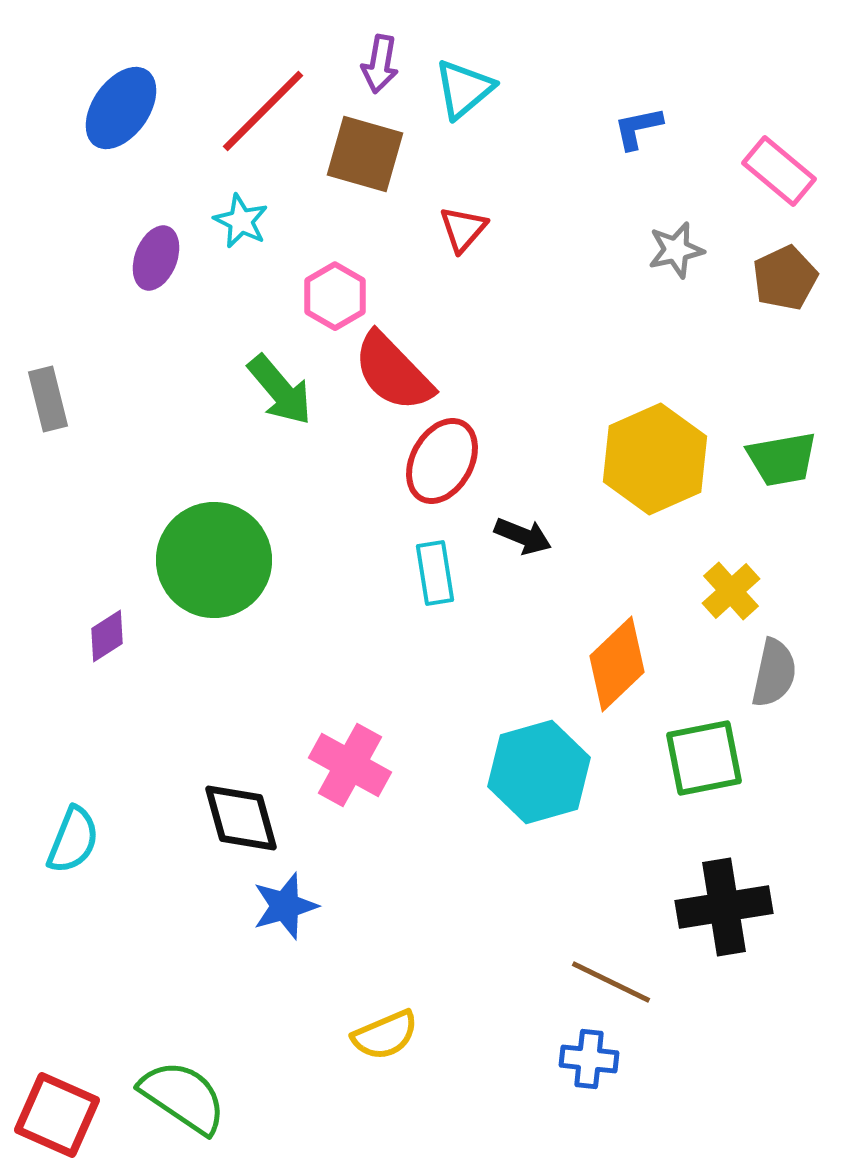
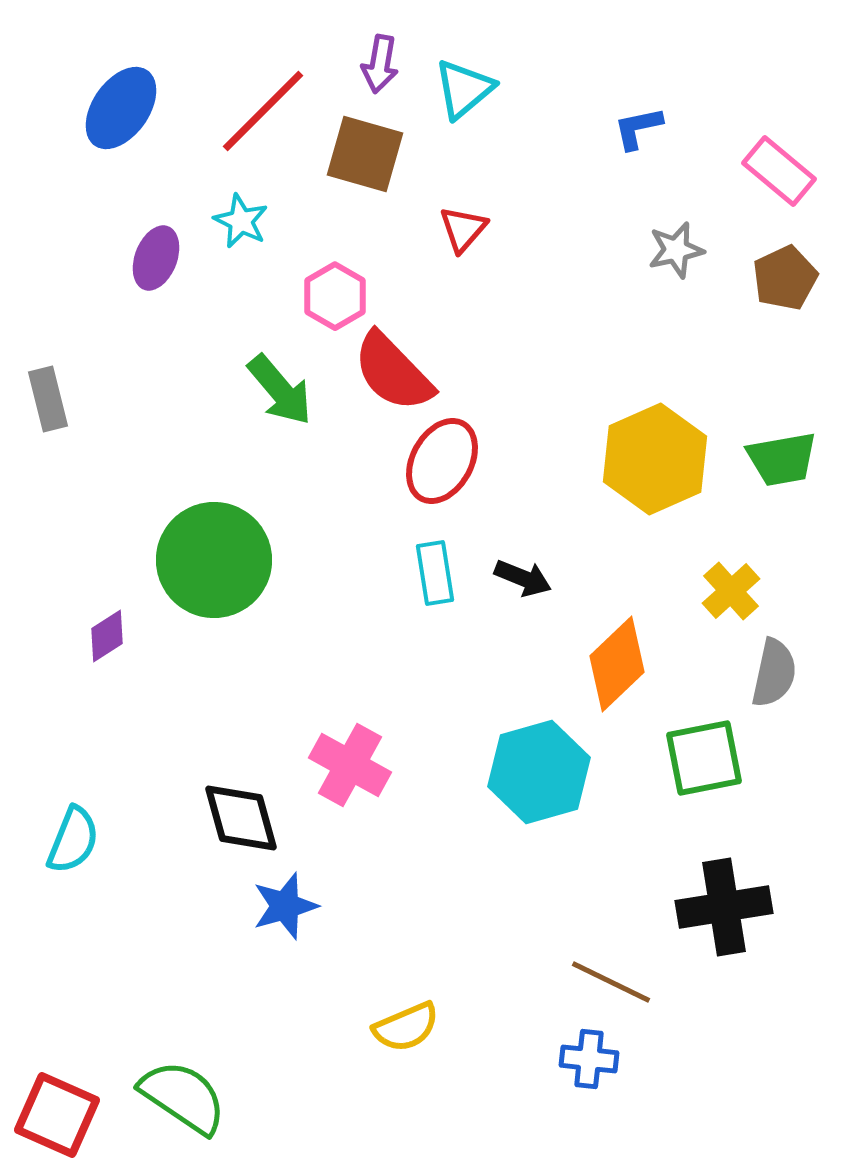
black arrow: moved 42 px down
yellow semicircle: moved 21 px right, 8 px up
